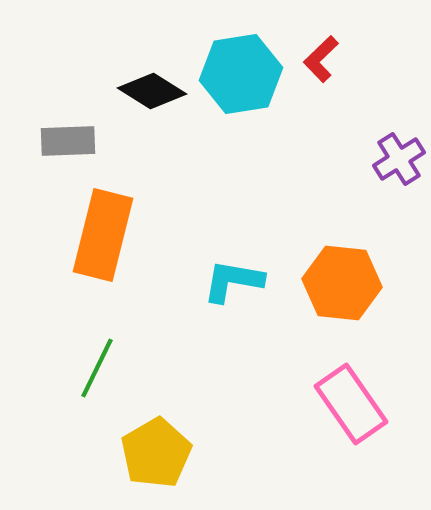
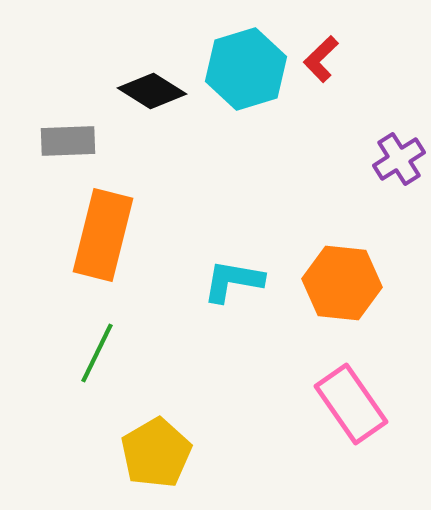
cyan hexagon: moved 5 px right, 5 px up; rotated 8 degrees counterclockwise
green line: moved 15 px up
